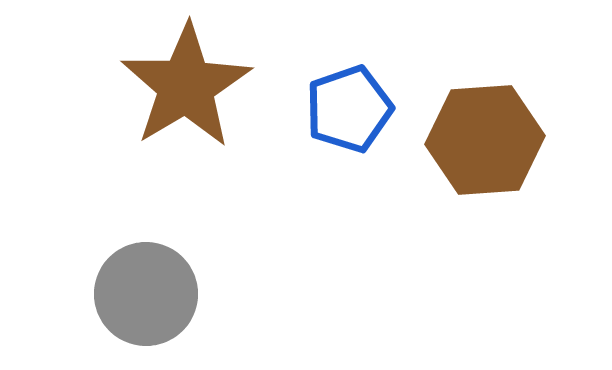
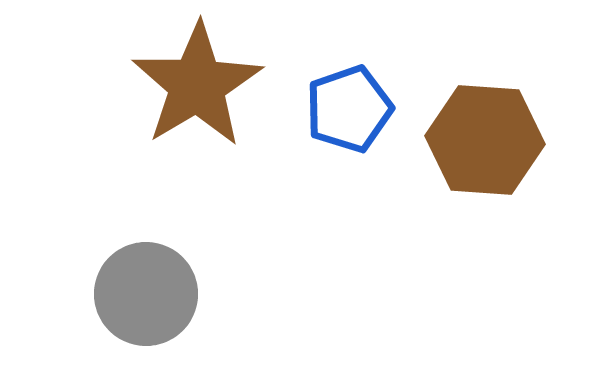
brown star: moved 11 px right, 1 px up
brown hexagon: rotated 8 degrees clockwise
